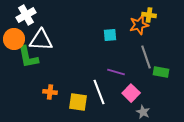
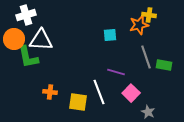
white cross: rotated 12 degrees clockwise
green rectangle: moved 3 px right, 7 px up
gray star: moved 5 px right
